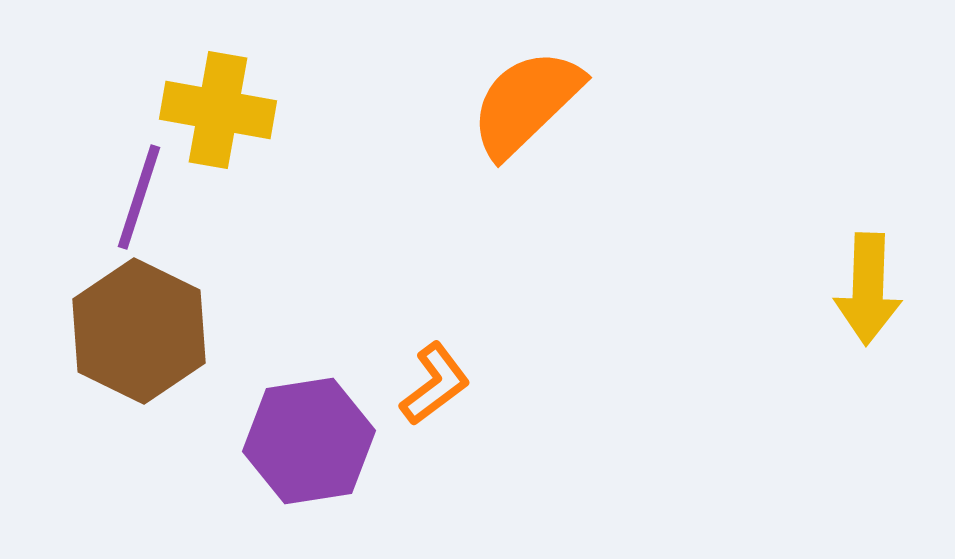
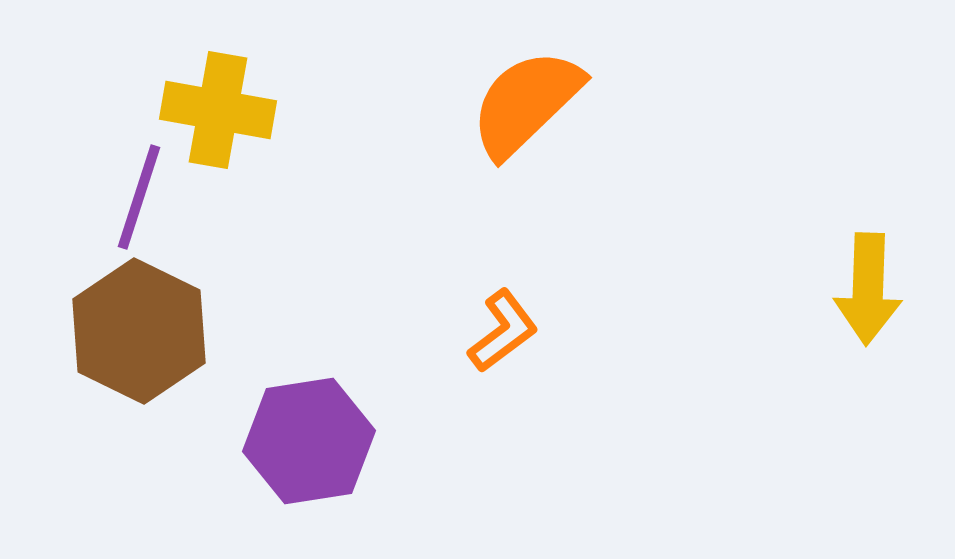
orange L-shape: moved 68 px right, 53 px up
